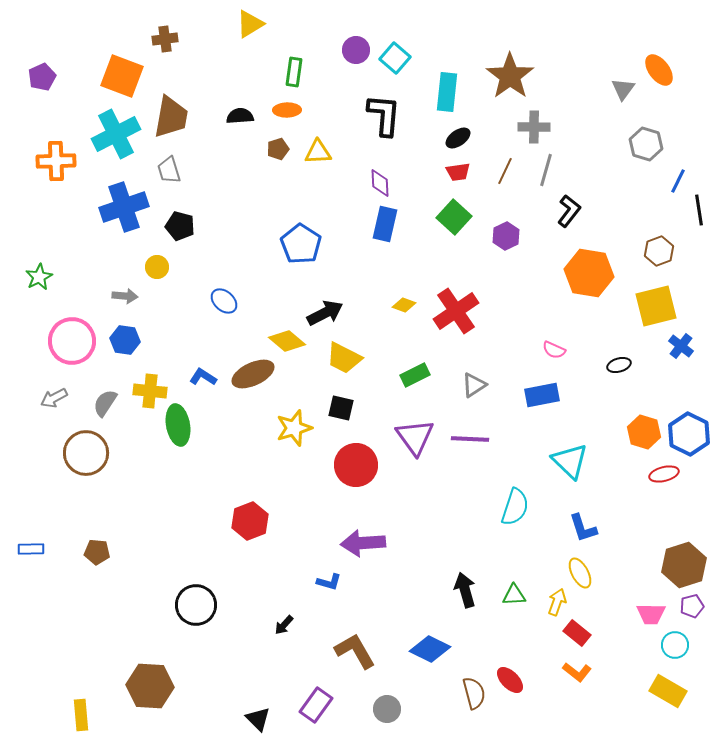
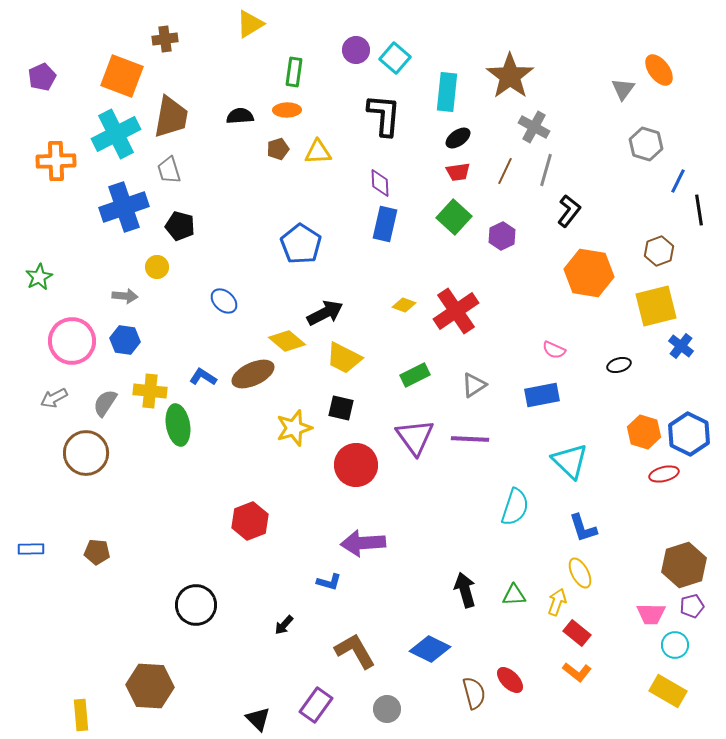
gray cross at (534, 127): rotated 28 degrees clockwise
purple hexagon at (506, 236): moved 4 px left
